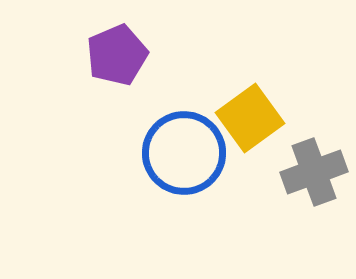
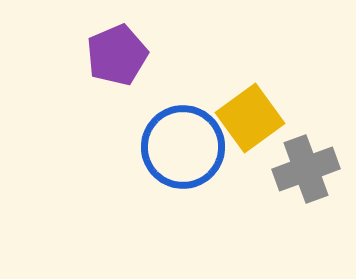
blue circle: moved 1 px left, 6 px up
gray cross: moved 8 px left, 3 px up
